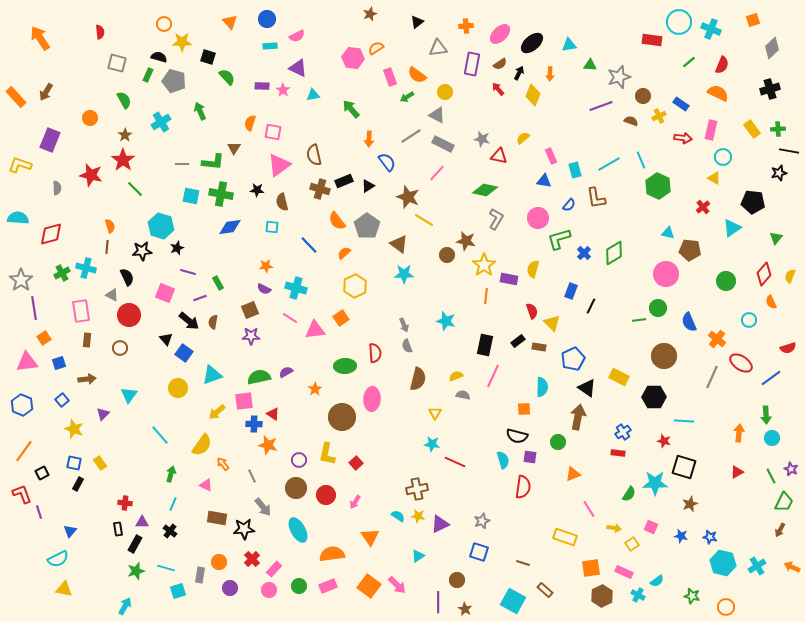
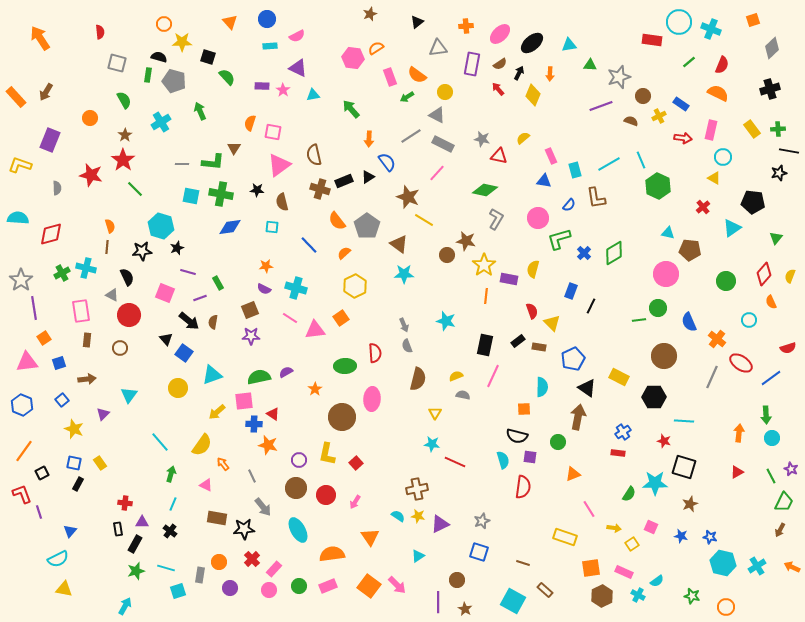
green rectangle at (148, 75): rotated 16 degrees counterclockwise
black triangle at (368, 186): moved 9 px up
cyan line at (160, 435): moved 7 px down
